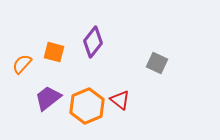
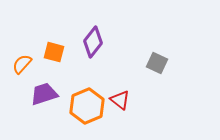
purple trapezoid: moved 4 px left, 4 px up; rotated 20 degrees clockwise
